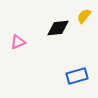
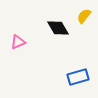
black diamond: rotated 65 degrees clockwise
blue rectangle: moved 1 px right, 1 px down
